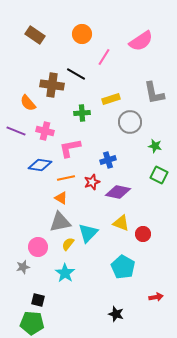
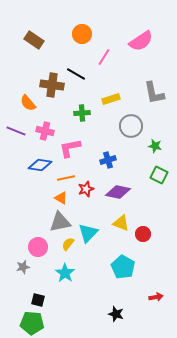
brown rectangle: moved 1 px left, 5 px down
gray circle: moved 1 px right, 4 px down
red star: moved 6 px left, 7 px down
